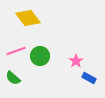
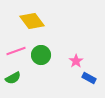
yellow diamond: moved 4 px right, 3 px down
green circle: moved 1 px right, 1 px up
green semicircle: rotated 70 degrees counterclockwise
